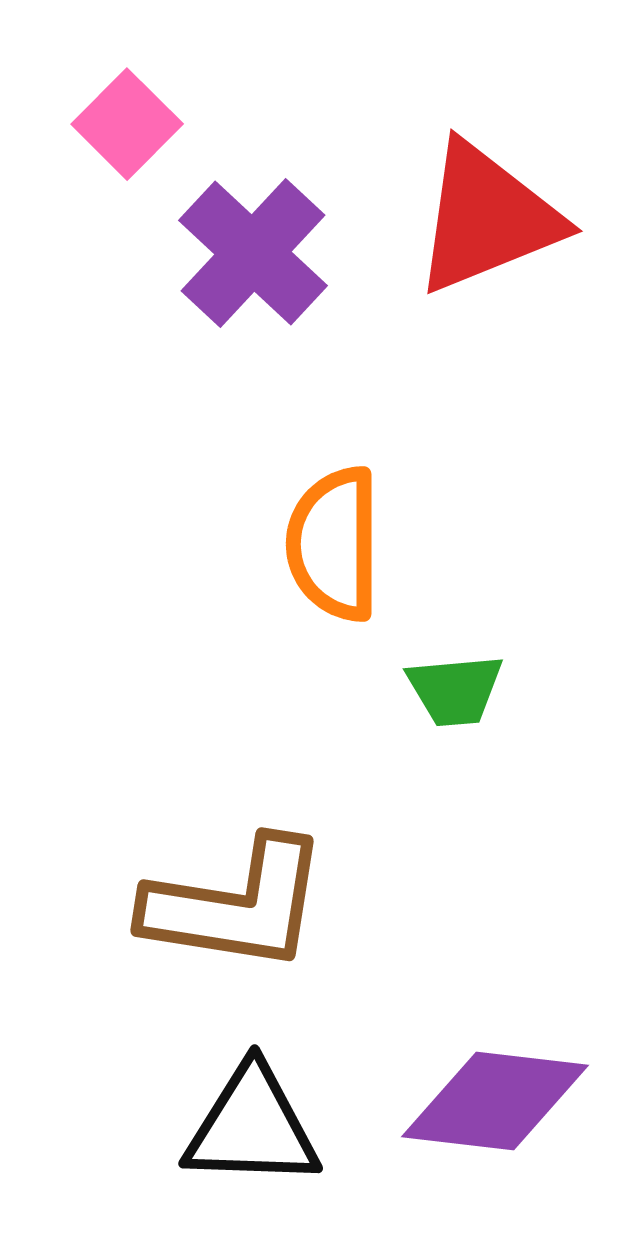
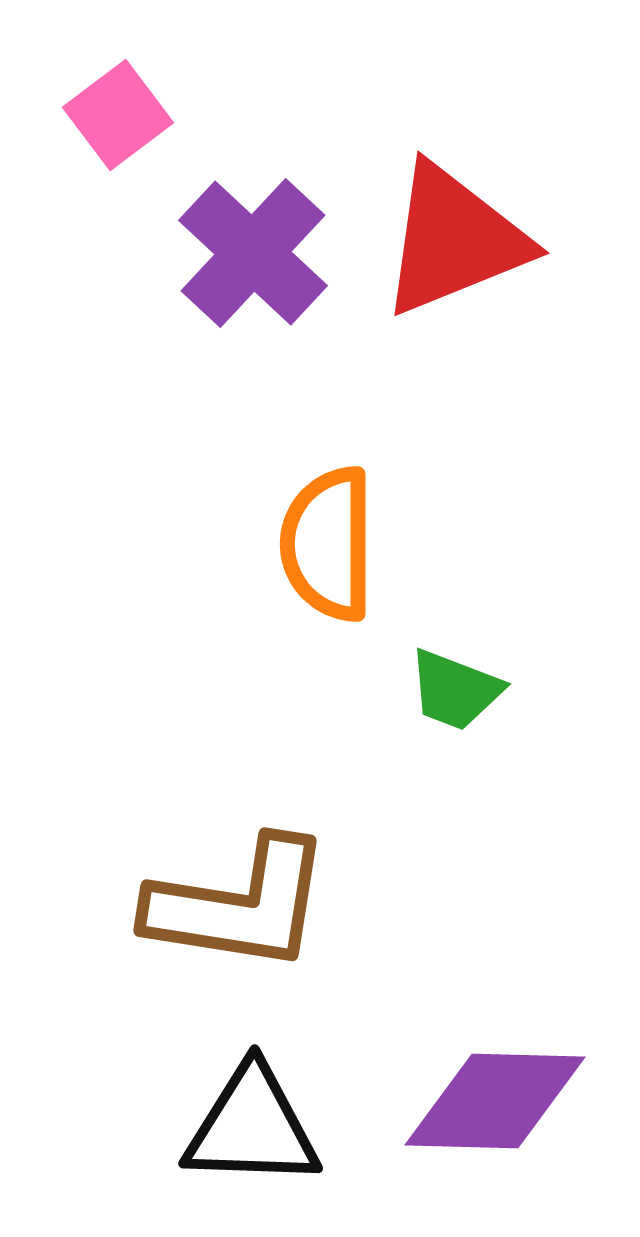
pink square: moved 9 px left, 9 px up; rotated 8 degrees clockwise
red triangle: moved 33 px left, 22 px down
orange semicircle: moved 6 px left
green trapezoid: rotated 26 degrees clockwise
brown L-shape: moved 3 px right
purple diamond: rotated 5 degrees counterclockwise
